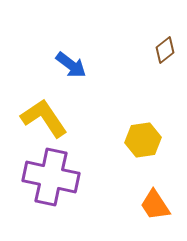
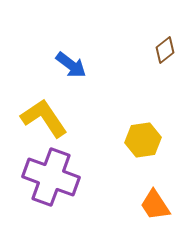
purple cross: rotated 8 degrees clockwise
